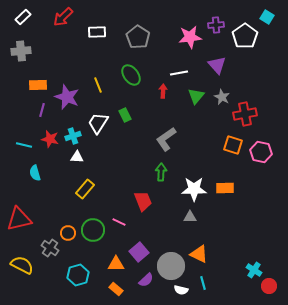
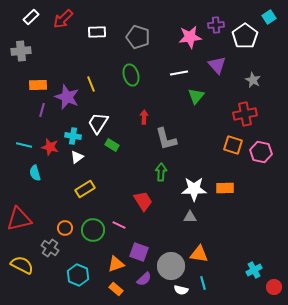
white rectangle at (23, 17): moved 8 px right
red arrow at (63, 17): moved 2 px down
cyan square at (267, 17): moved 2 px right; rotated 24 degrees clockwise
gray pentagon at (138, 37): rotated 15 degrees counterclockwise
green ellipse at (131, 75): rotated 20 degrees clockwise
yellow line at (98, 85): moved 7 px left, 1 px up
red arrow at (163, 91): moved 19 px left, 26 px down
gray star at (222, 97): moved 31 px right, 17 px up
green rectangle at (125, 115): moved 13 px left, 30 px down; rotated 32 degrees counterclockwise
cyan cross at (73, 136): rotated 28 degrees clockwise
red star at (50, 139): moved 8 px down
gray L-shape at (166, 139): rotated 70 degrees counterclockwise
white triangle at (77, 157): rotated 40 degrees counterclockwise
yellow rectangle at (85, 189): rotated 18 degrees clockwise
red trapezoid at (143, 201): rotated 10 degrees counterclockwise
pink line at (119, 222): moved 3 px down
orange circle at (68, 233): moved 3 px left, 5 px up
purple square at (139, 252): rotated 30 degrees counterclockwise
orange triangle at (199, 254): rotated 18 degrees counterclockwise
orange triangle at (116, 264): rotated 18 degrees counterclockwise
cyan cross at (254, 270): rotated 28 degrees clockwise
cyan hexagon at (78, 275): rotated 20 degrees counterclockwise
purple semicircle at (146, 280): moved 2 px left, 1 px up
red circle at (269, 286): moved 5 px right, 1 px down
